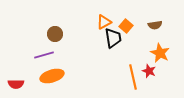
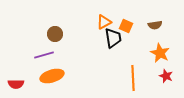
orange square: rotated 16 degrees counterclockwise
red star: moved 17 px right, 5 px down
orange line: moved 1 px down; rotated 10 degrees clockwise
